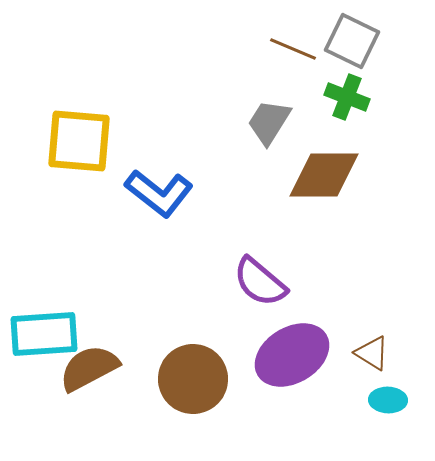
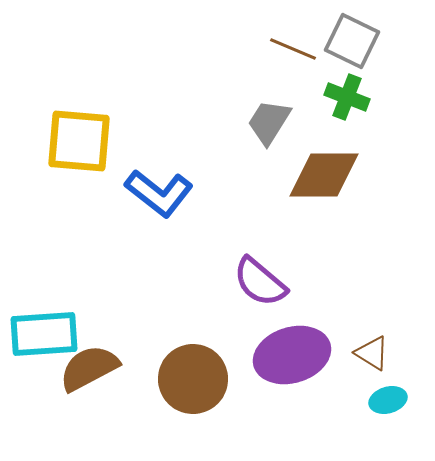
purple ellipse: rotated 14 degrees clockwise
cyan ellipse: rotated 18 degrees counterclockwise
